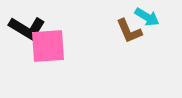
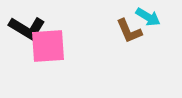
cyan arrow: moved 1 px right
